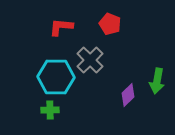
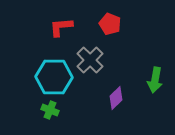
red L-shape: rotated 10 degrees counterclockwise
cyan hexagon: moved 2 px left
green arrow: moved 2 px left, 1 px up
purple diamond: moved 12 px left, 3 px down
green cross: rotated 24 degrees clockwise
